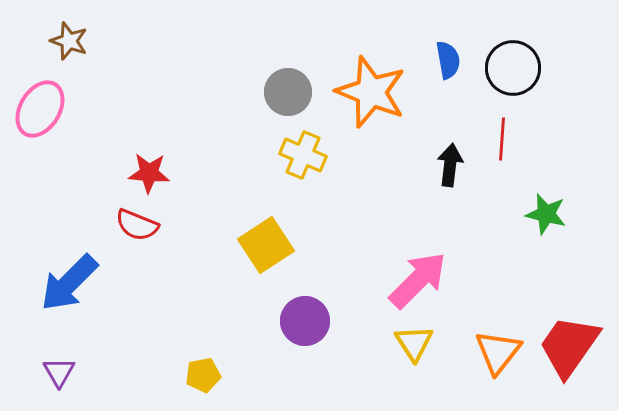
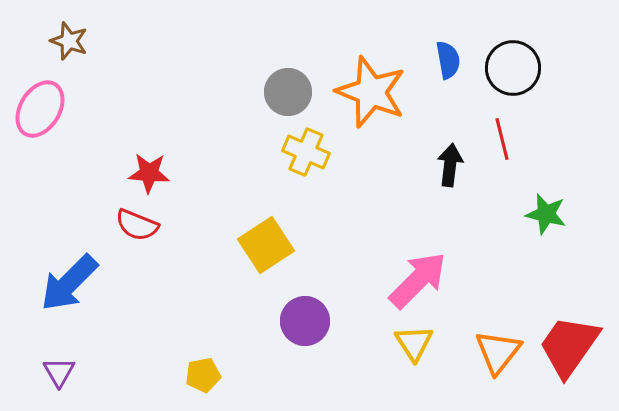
red line: rotated 18 degrees counterclockwise
yellow cross: moved 3 px right, 3 px up
